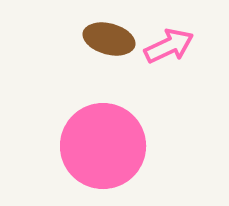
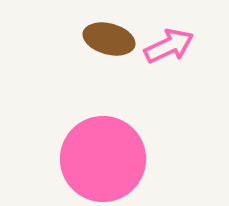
pink circle: moved 13 px down
